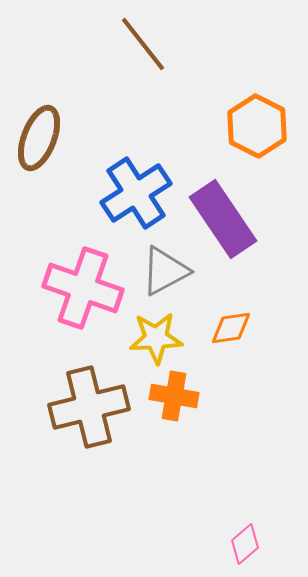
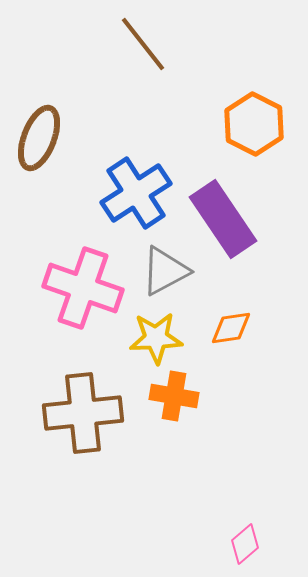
orange hexagon: moved 3 px left, 2 px up
brown cross: moved 6 px left, 6 px down; rotated 8 degrees clockwise
